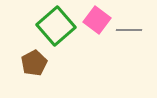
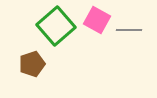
pink square: rotated 8 degrees counterclockwise
brown pentagon: moved 2 px left, 1 px down; rotated 10 degrees clockwise
